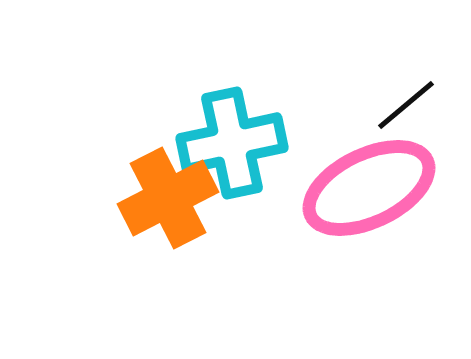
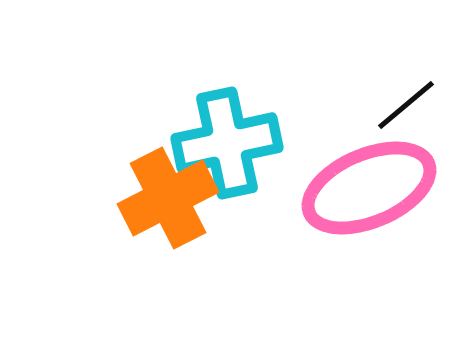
cyan cross: moved 5 px left
pink ellipse: rotated 3 degrees clockwise
